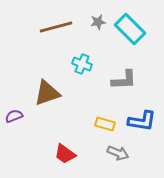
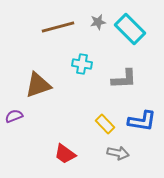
brown line: moved 2 px right
cyan cross: rotated 12 degrees counterclockwise
gray L-shape: moved 1 px up
brown triangle: moved 9 px left, 8 px up
yellow rectangle: rotated 30 degrees clockwise
gray arrow: rotated 10 degrees counterclockwise
